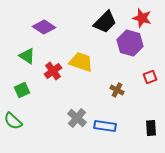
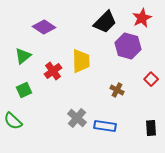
red star: rotated 30 degrees clockwise
purple hexagon: moved 2 px left, 3 px down
green triangle: moved 4 px left; rotated 48 degrees clockwise
yellow trapezoid: moved 1 px up; rotated 70 degrees clockwise
red square: moved 1 px right, 2 px down; rotated 24 degrees counterclockwise
green square: moved 2 px right
